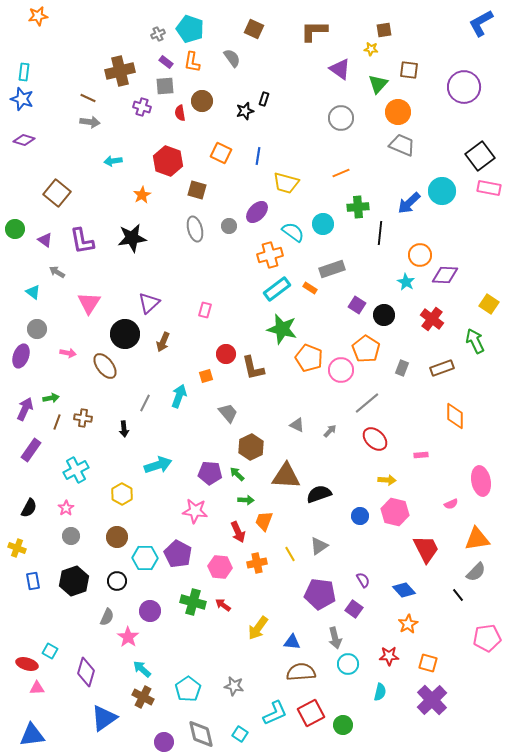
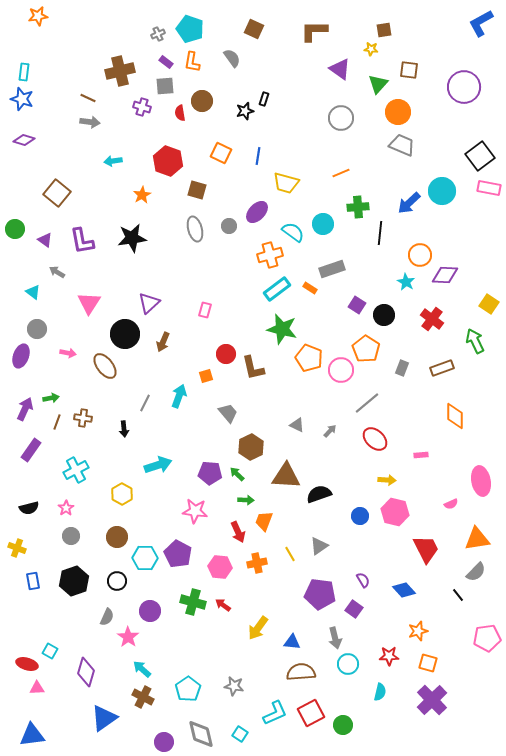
black semicircle at (29, 508): rotated 48 degrees clockwise
orange star at (408, 624): moved 10 px right, 7 px down; rotated 12 degrees clockwise
